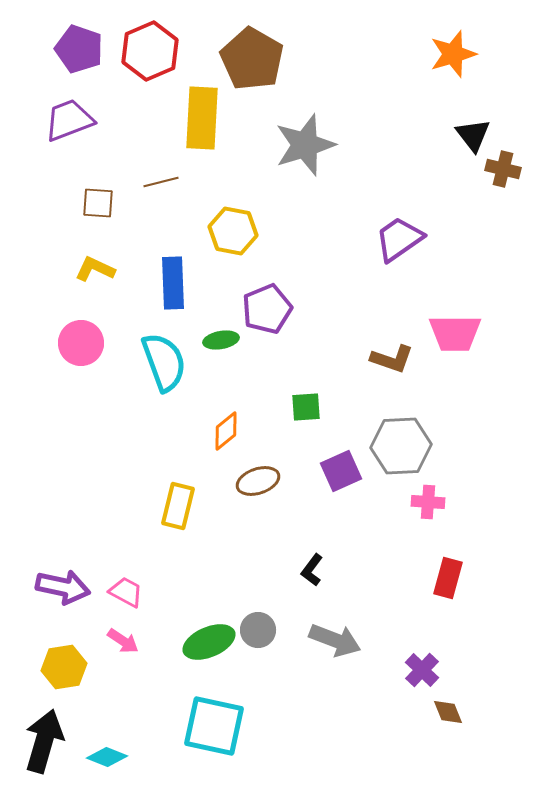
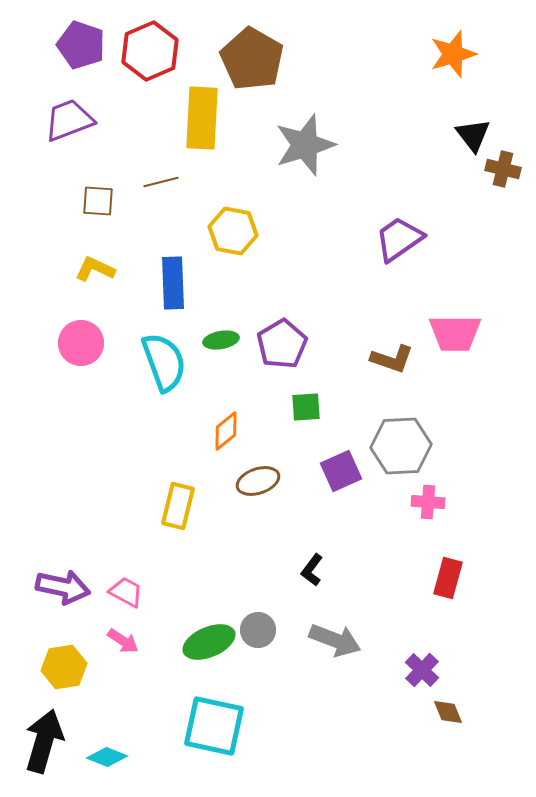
purple pentagon at (79, 49): moved 2 px right, 4 px up
brown square at (98, 203): moved 2 px up
purple pentagon at (267, 309): moved 15 px right, 35 px down; rotated 9 degrees counterclockwise
